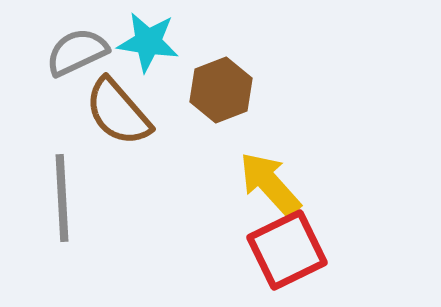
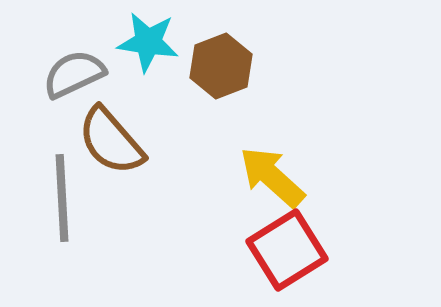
gray semicircle: moved 3 px left, 22 px down
brown hexagon: moved 24 px up
brown semicircle: moved 7 px left, 29 px down
yellow arrow: moved 2 px right, 7 px up; rotated 6 degrees counterclockwise
red square: rotated 6 degrees counterclockwise
